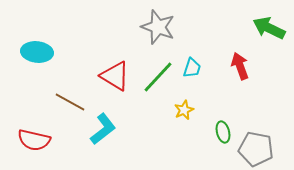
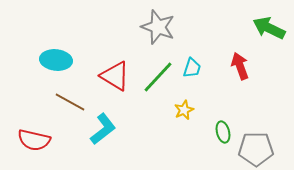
cyan ellipse: moved 19 px right, 8 px down
gray pentagon: rotated 12 degrees counterclockwise
